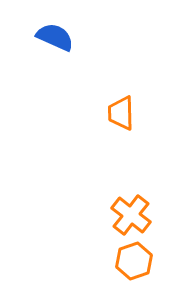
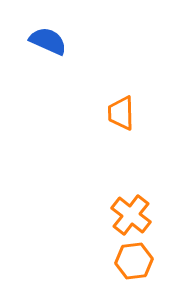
blue semicircle: moved 7 px left, 4 px down
orange hexagon: rotated 12 degrees clockwise
